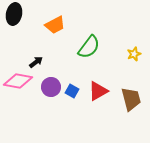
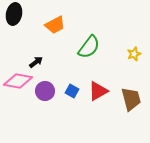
purple circle: moved 6 px left, 4 px down
